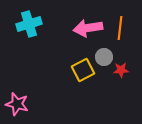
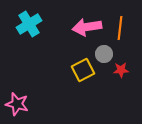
cyan cross: rotated 15 degrees counterclockwise
pink arrow: moved 1 px left, 1 px up
gray circle: moved 3 px up
